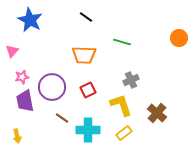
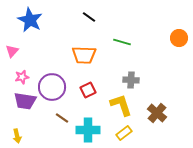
black line: moved 3 px right
gray cross: rotated 28 degrees clockwise
purple trapezoid: rotated 70 degrees counterclockwise
